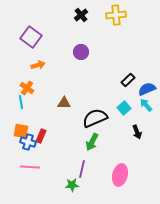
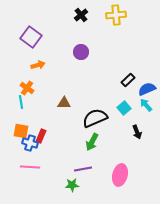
blue cross: moved 2 px right, 1 px down
purple line: moved 1 px right; rotated 66 degrees clockwise
